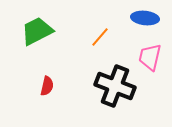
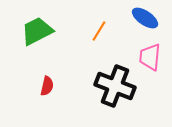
blue ellipse: rotated 28 degrees clockwise
orange line: moved 1 px left, 6 px up; rotated 10 degrees counterclockwise
pink trapezoid: rotated 8 degrees counterclockwise
